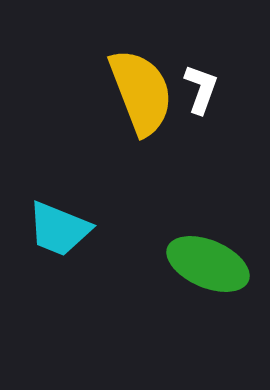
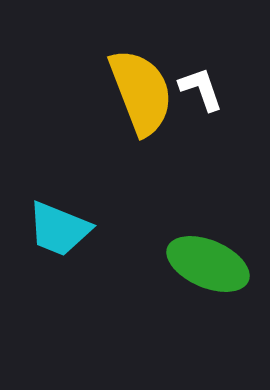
white L-shape: rotated 39 degrees counterclockwise
